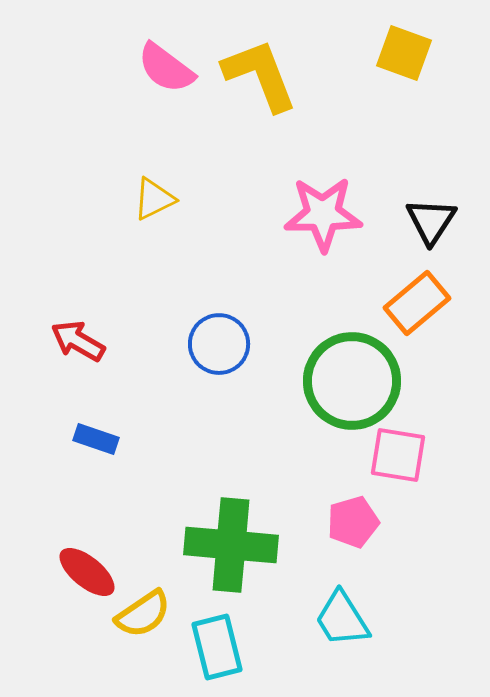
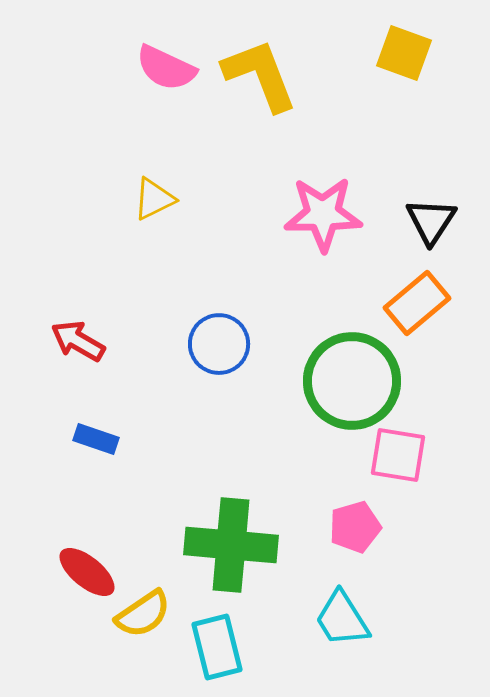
pink semicircle: rotated 12 degrees counterclockwise
pink pentagon: moved 2 px right, 5 px down
